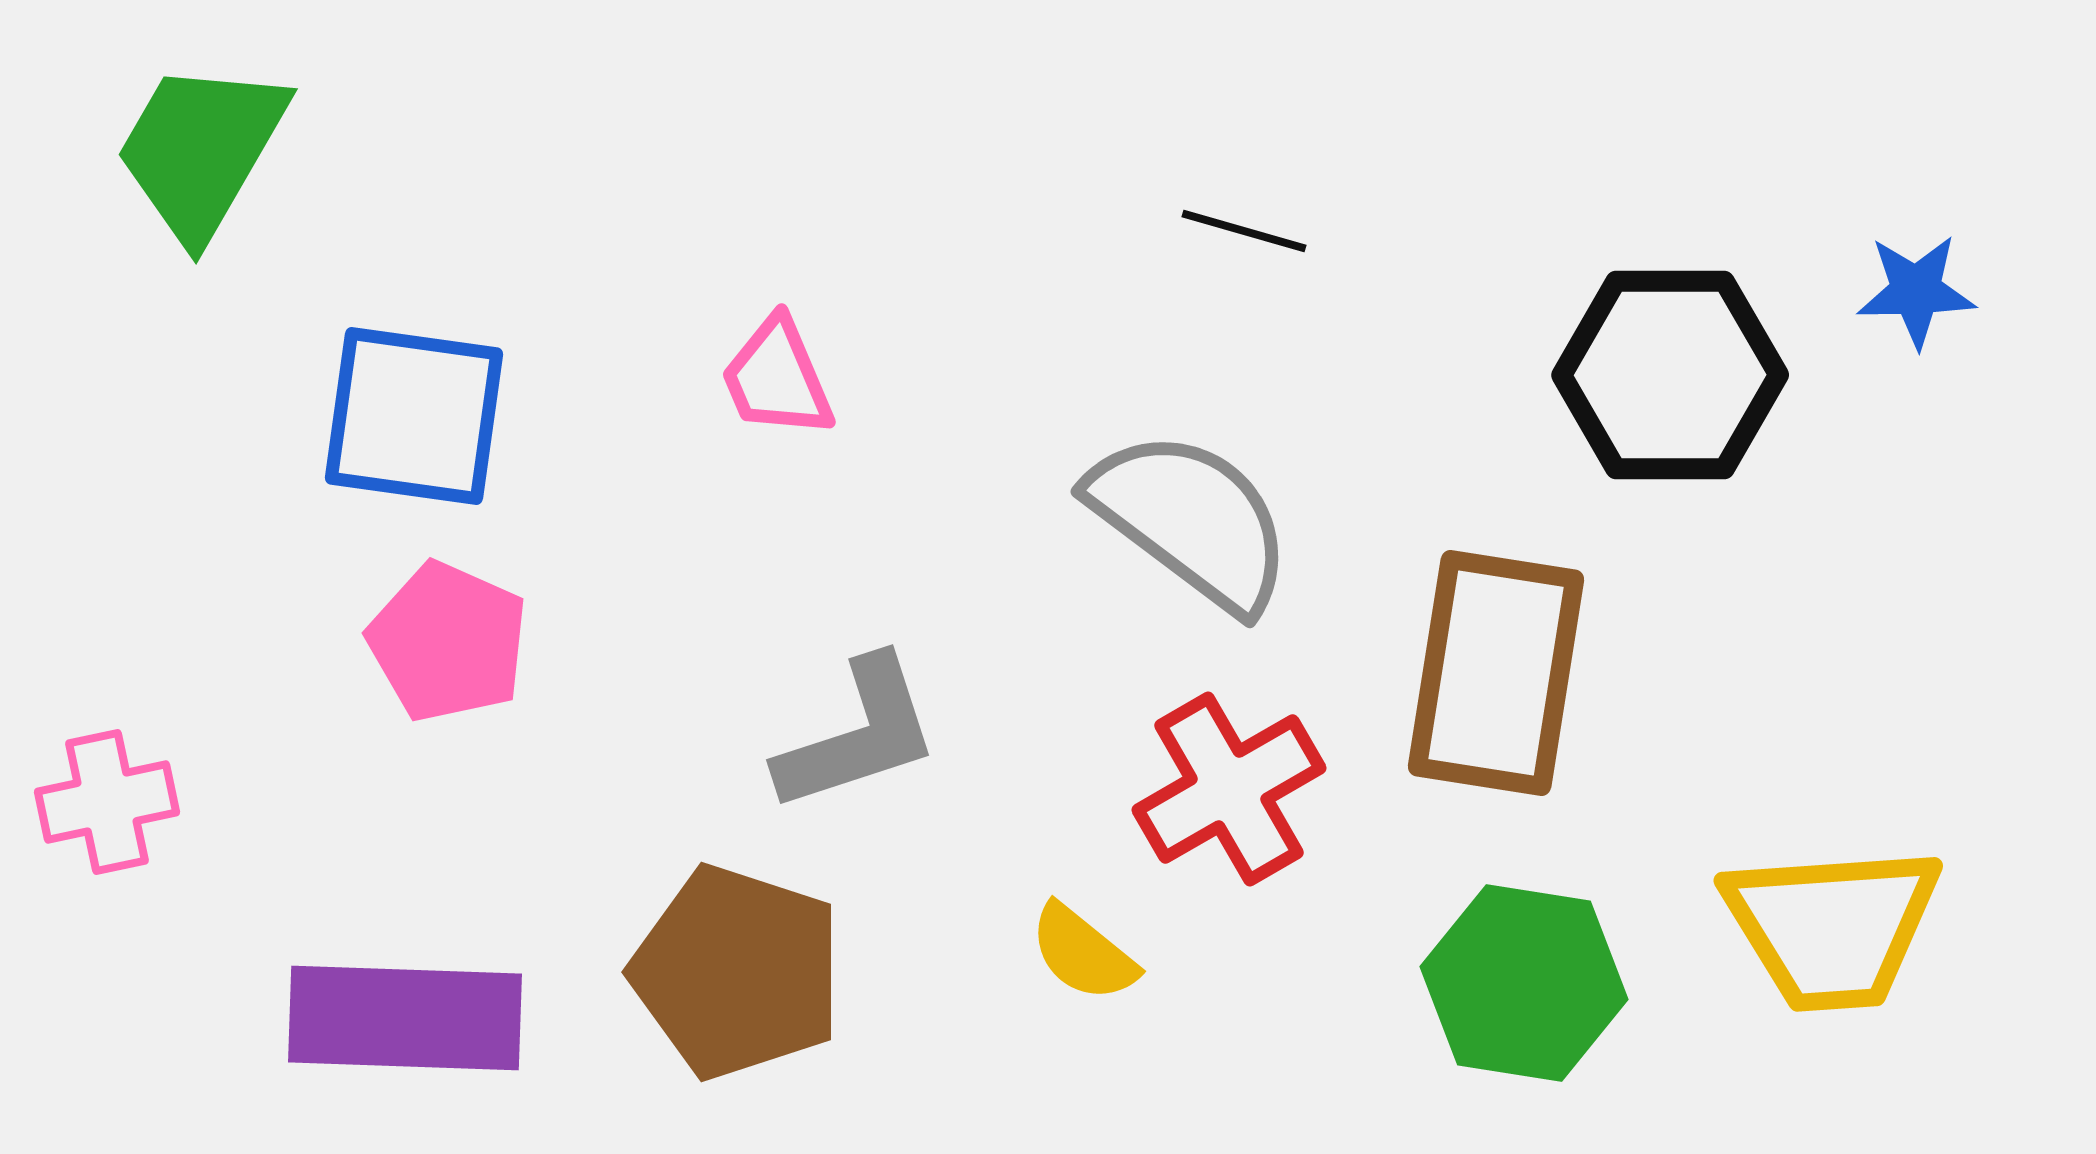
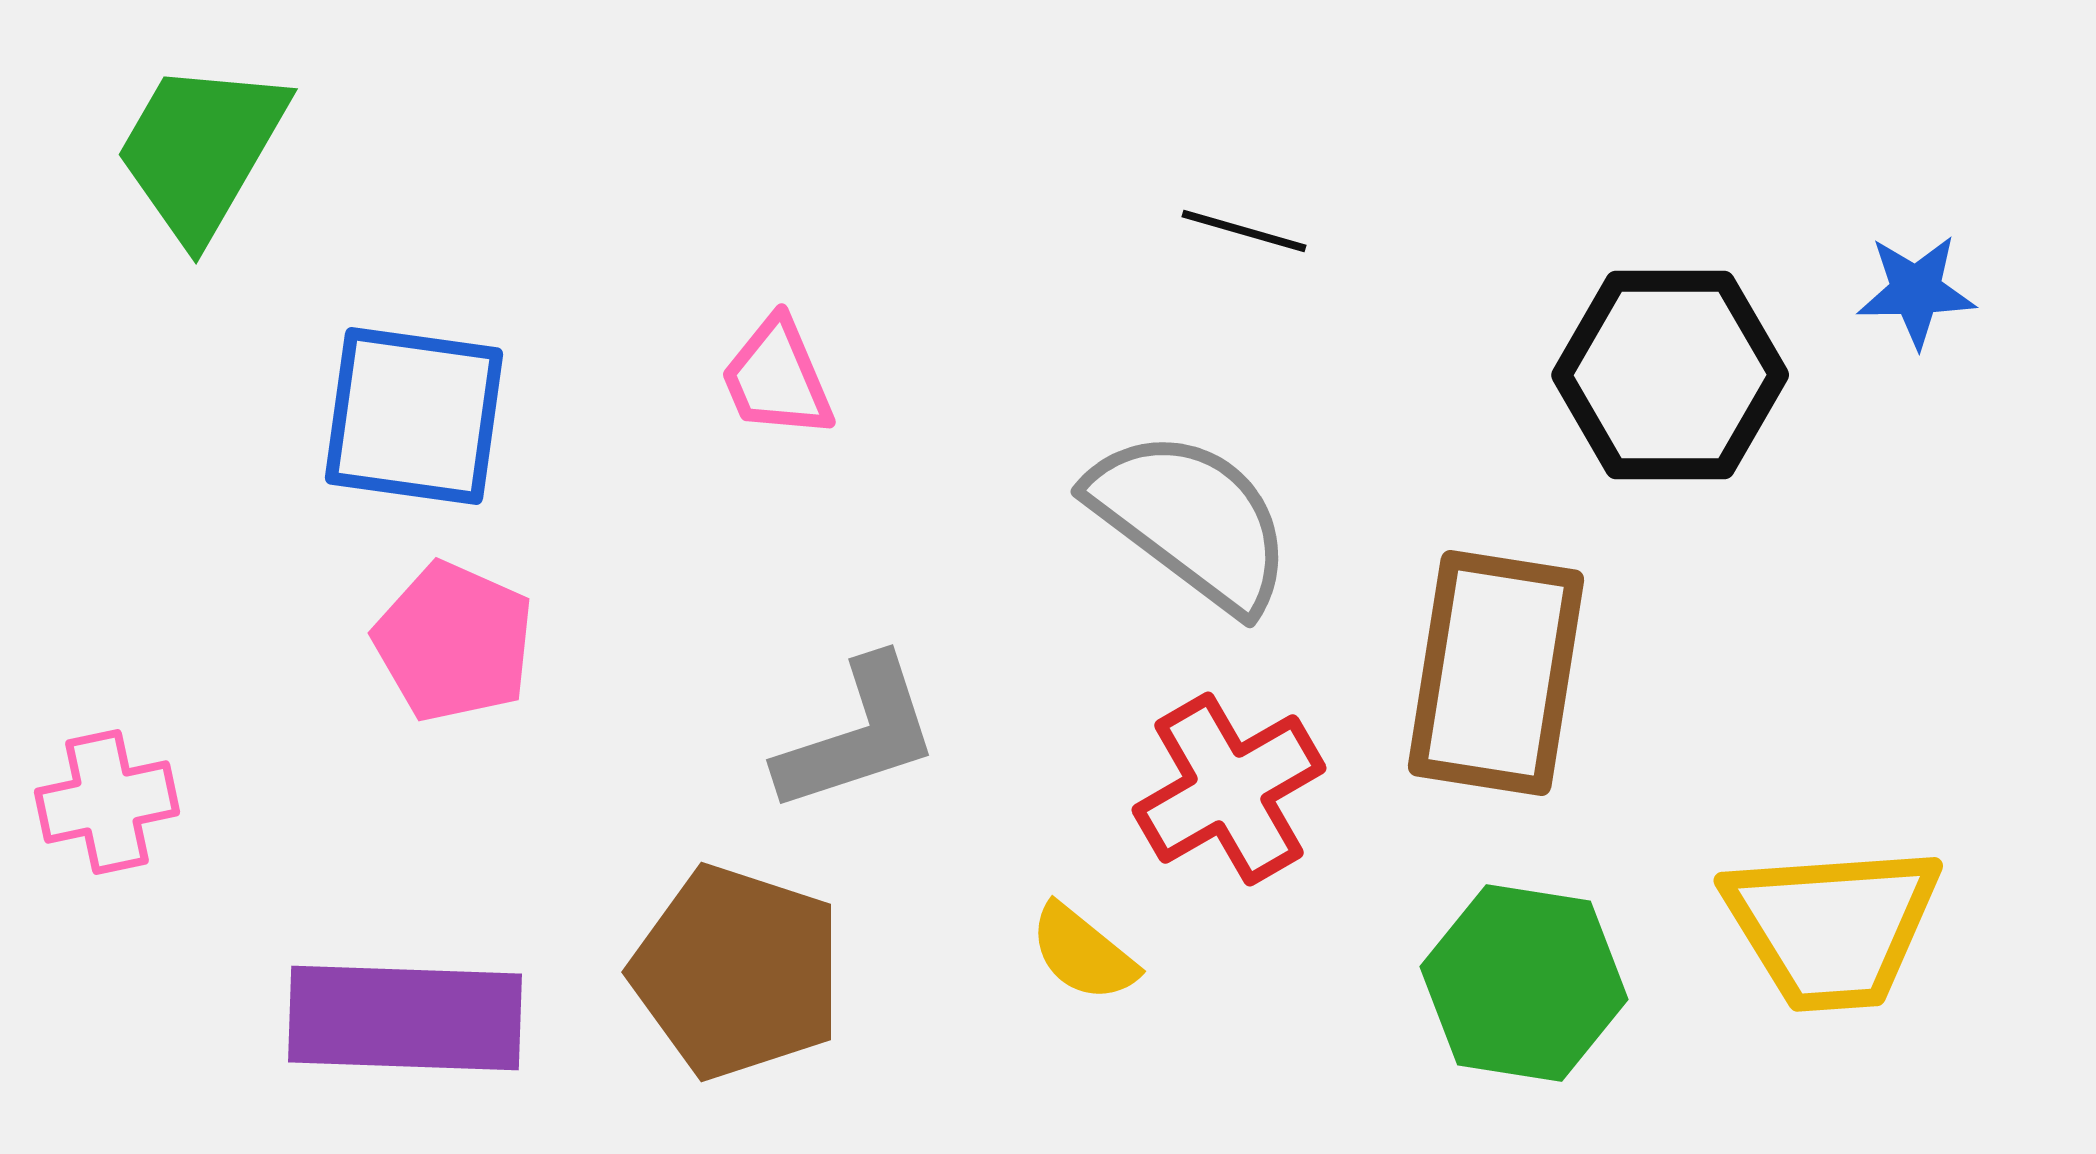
pink pentagon: moved 6 px right
